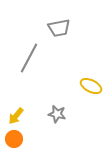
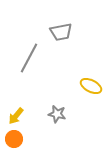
gray trapezoid: moved 2 px right, 4 px down
